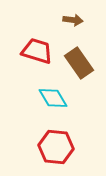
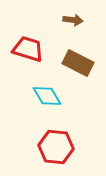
red trapezoid: moved 9 px left, 2 px up
brown rectangle: moved 1 px left; rotated 28 degrees counterclockwise
cyan diamond: moved 6 px left, 2 px up
